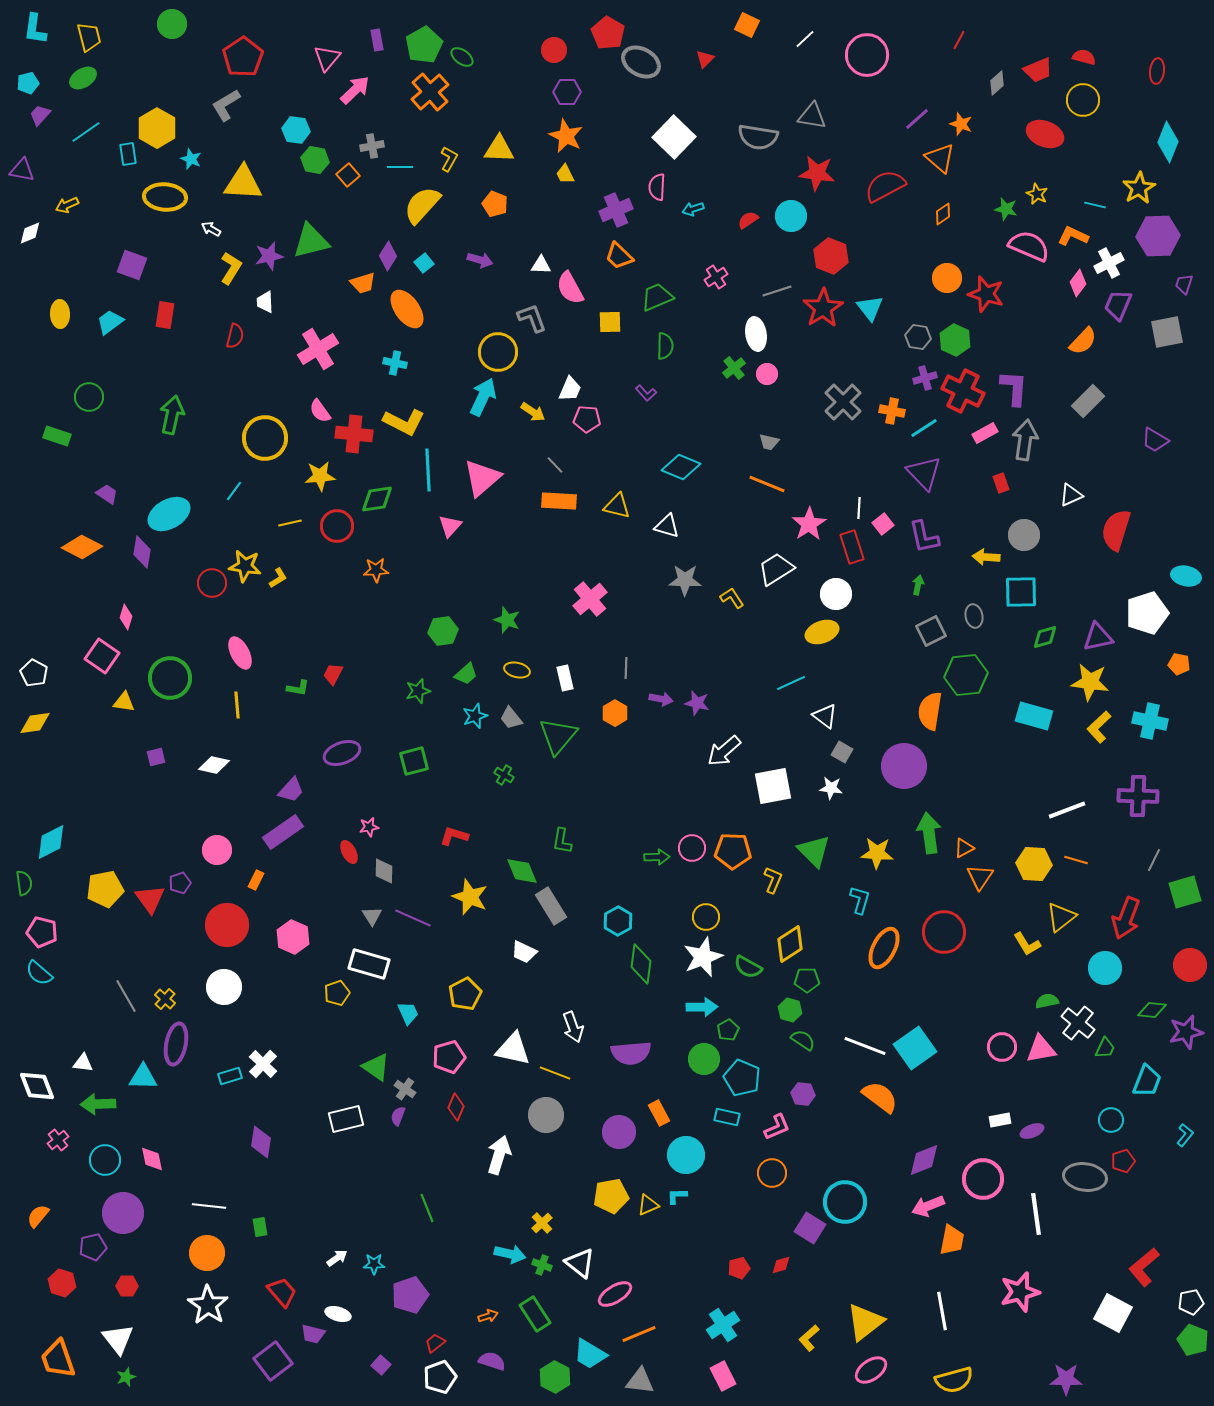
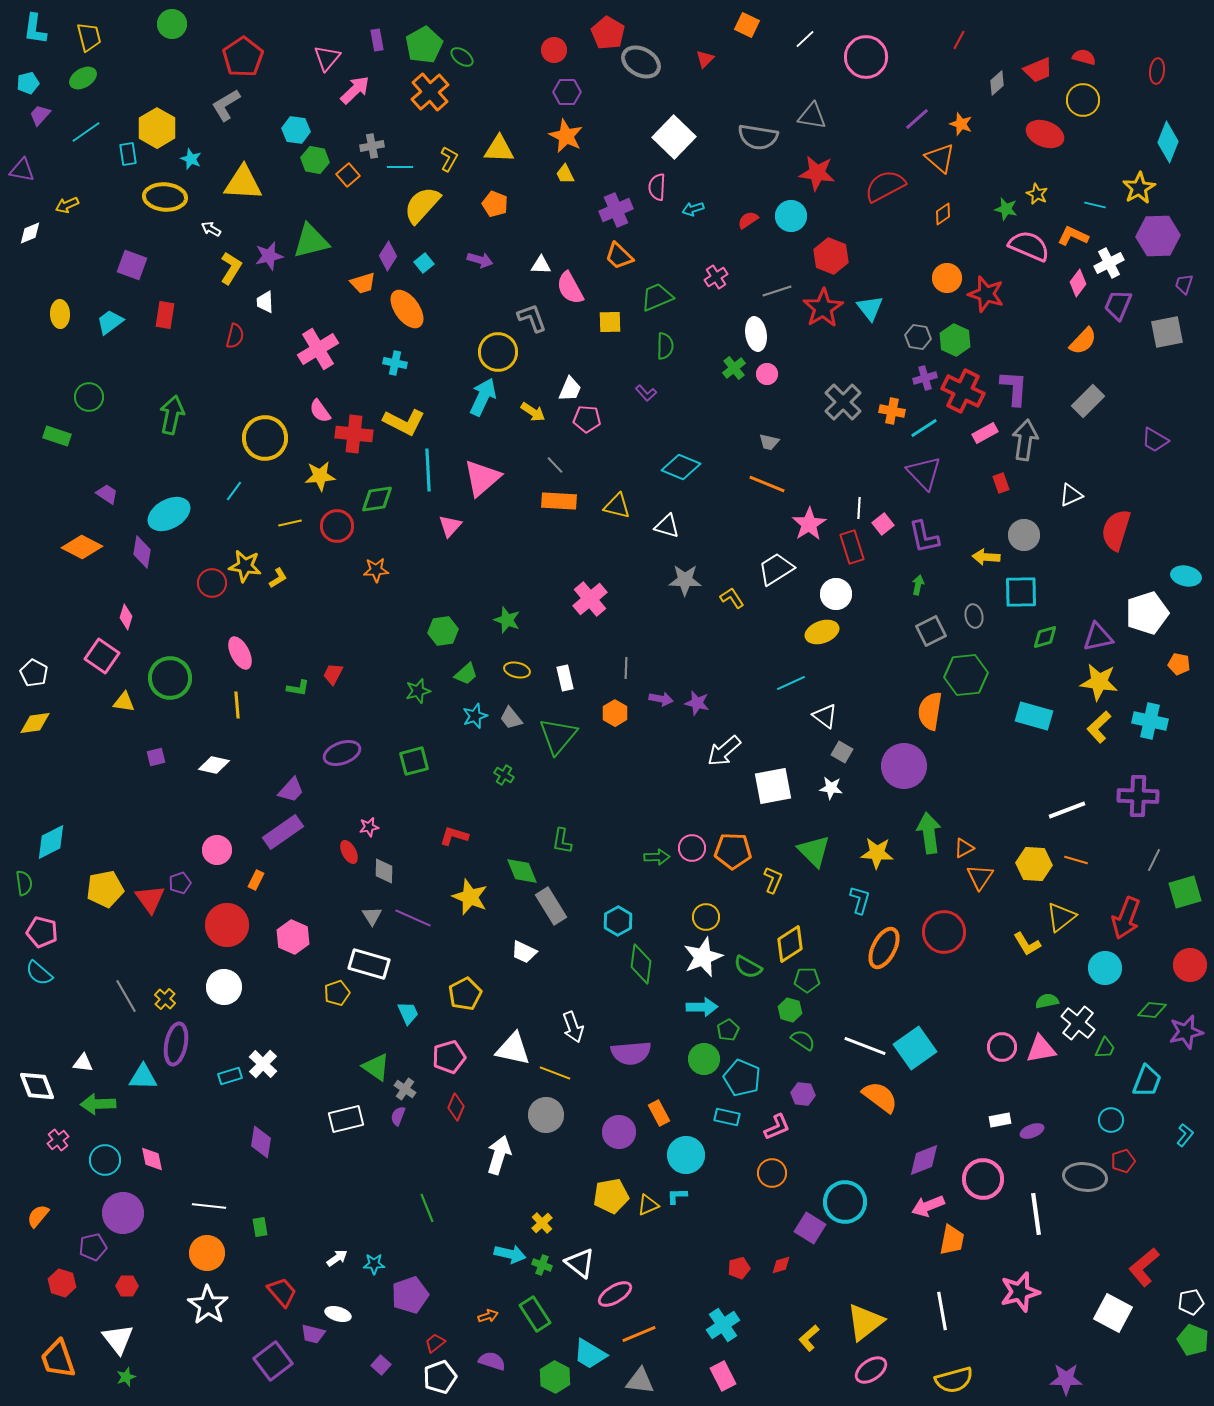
pink circle at (867, 55): moved 1 px left, 2 px down
yellow star at (1090, 682): moved 9 px right
